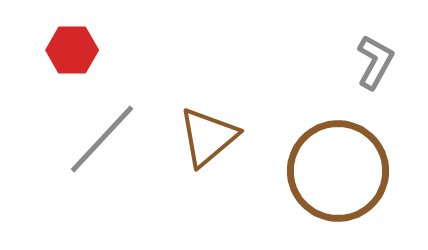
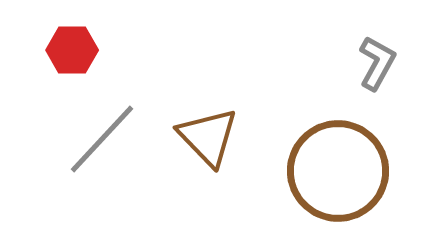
gray L-shape: moved 2 px right, 1 px down
brown triangle: rotated 34 degrees counterclockwise
